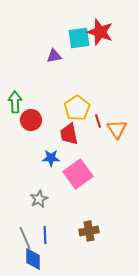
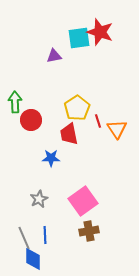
pink square: moved 5 px right, 27 px down
gray line: moved 1 px left
